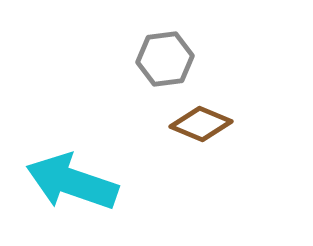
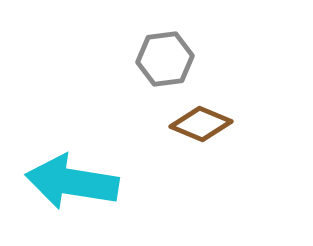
cyan arrow: rotated 10 degrees counterclockwise
